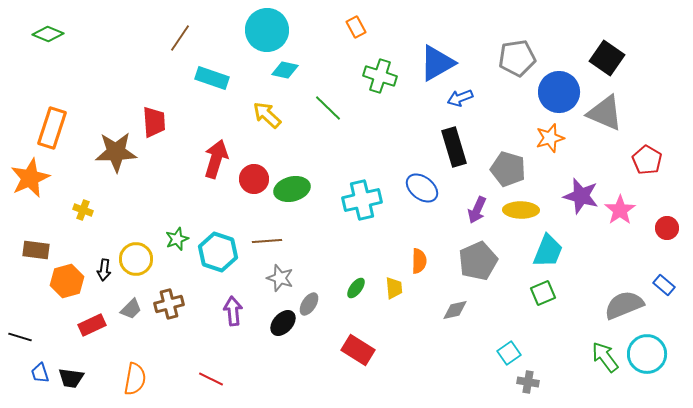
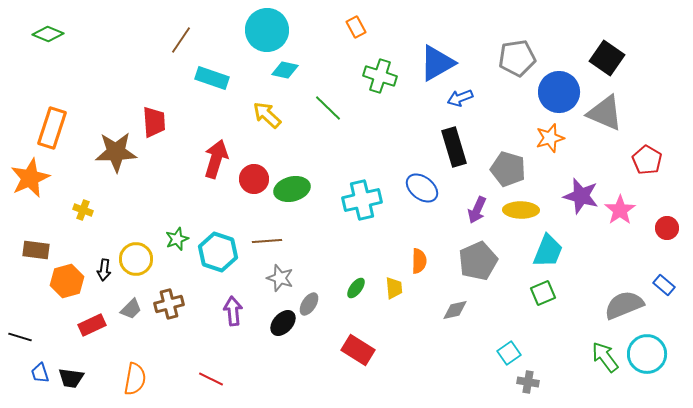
brown line at (180, 38): moved 1 px right, 2 px down
